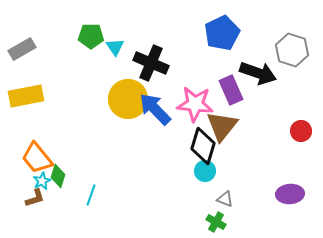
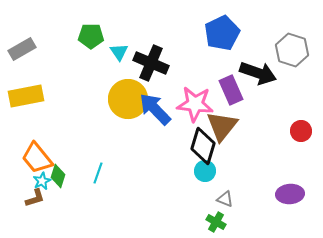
cyan triangle: moved 4 px right, 5 px down
cyan line: moved 7 px right, 22 px up
